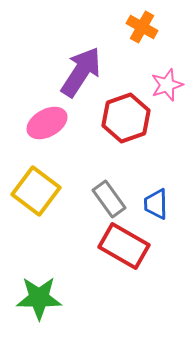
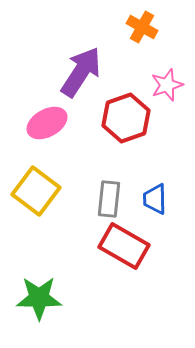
gray rectangle: rotated 42 degrees clockwise
blue trapezoid: moved 1 px left, 5 px up
